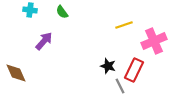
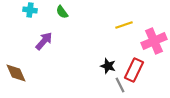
gray line: moved 1 px up
